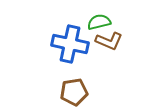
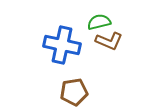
blue cross: moved 8 px left, 1 px down
